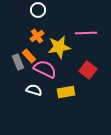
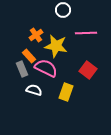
white circle: moved 25 px right
orange cross: moved 1 px left, 1 px up
yellow star: moved 3 px left, 1 px up; rotated 20 degrees clockwise
gray rectangle: moved 4 px right, 7 px down
pink semicircle: moved 1 px right, 1 px up
yellow rectangle: rotated 60 degrees counterclockwise
